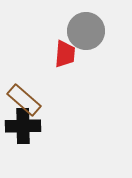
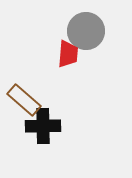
red trapezoid: moved 3 px right
black cross: moved 20 px right
